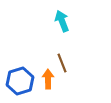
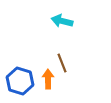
cyan arrow: rotated 55 degrees counterclockwise
blue hexagon: rotated 24 degrees counterclockwise
